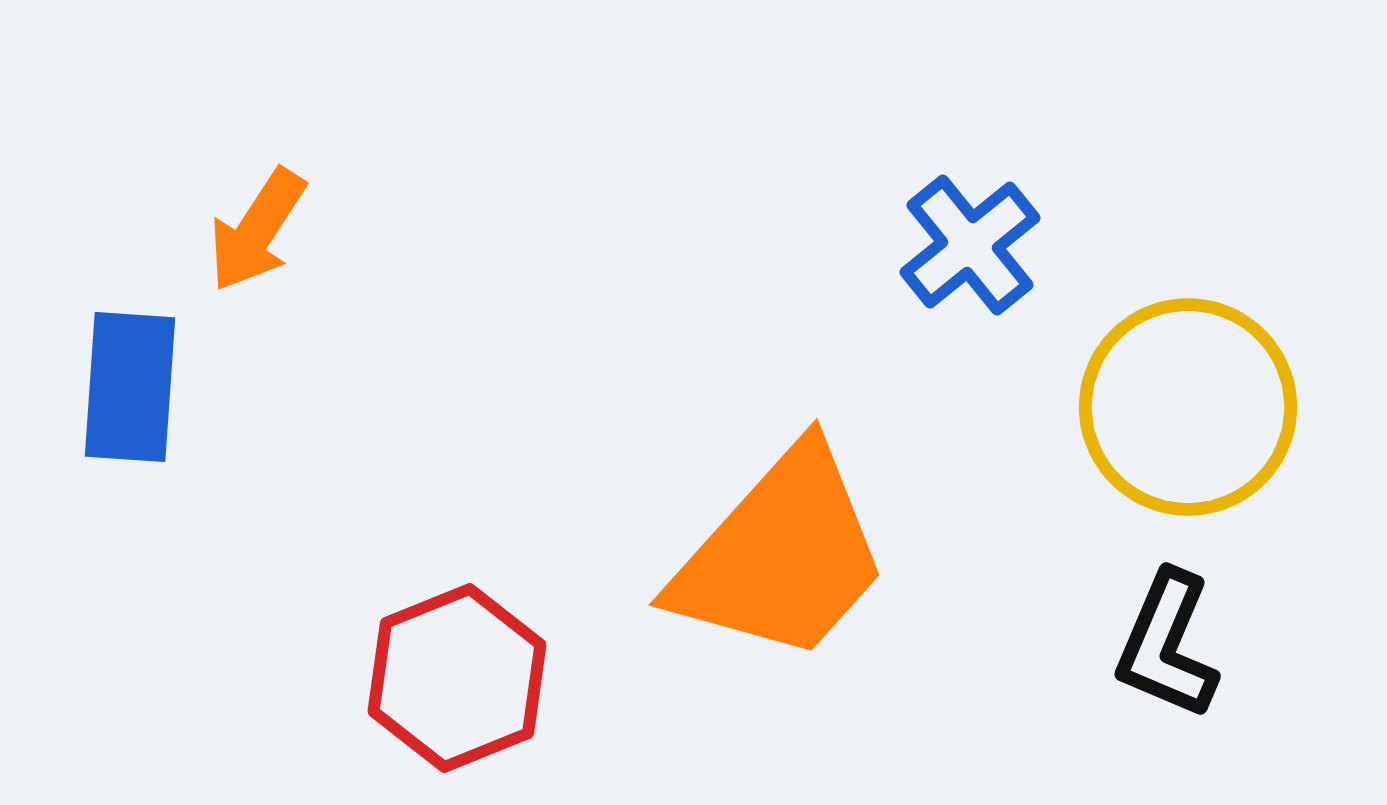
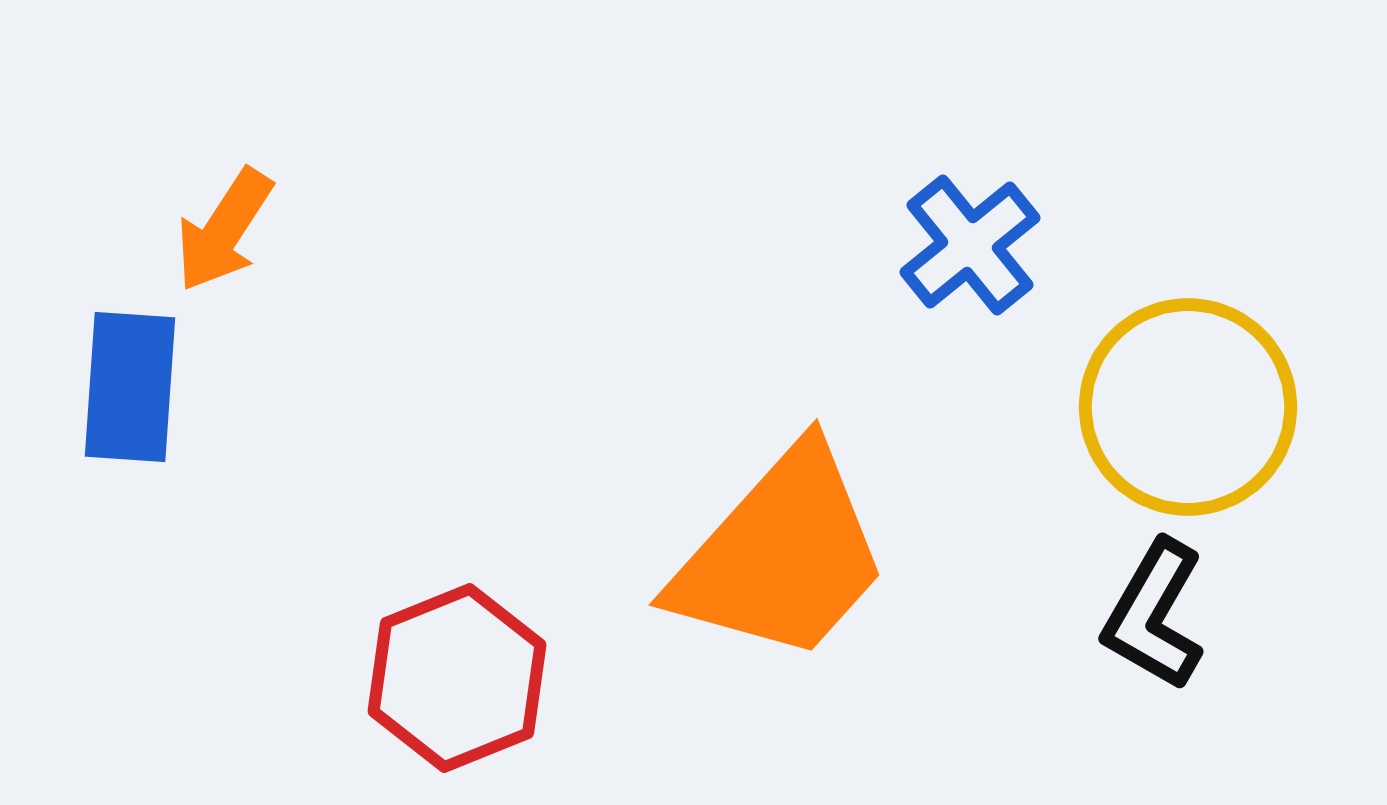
orange arrow: moved 33 px left
black L-shape: moved 13 px left, 30 px up; rotated 7 degrees clockwise
